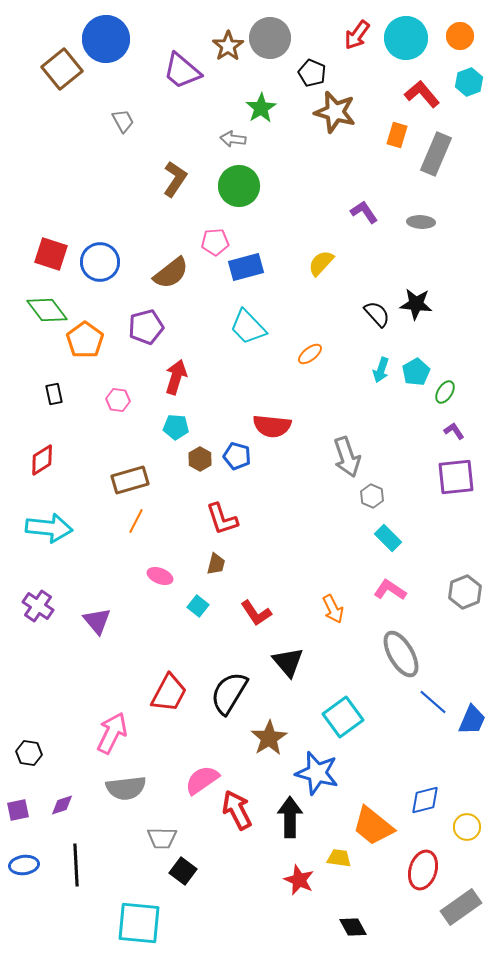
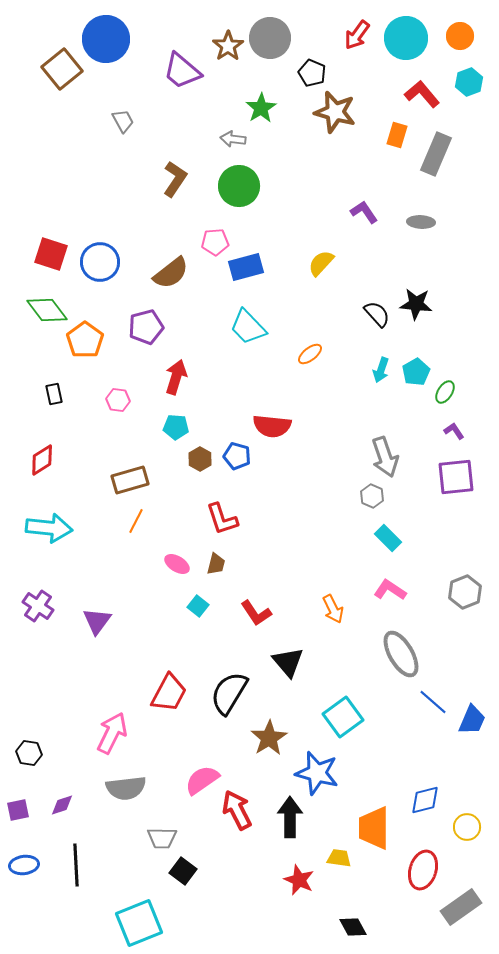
gray arrow at (347, 457): moved 38 px right
pink ellipse at (160, 576): moved 17 px right, 12 px up; rotated 10 degrees clockwise
purple triangle at (97, 621): rotated 16 degrees clockwise
orange trapezoid at (373, 826): moved 1 px right, 2 px down; rotated 51 degrees clockwise
cyan square at (139, 923): rotated 27 degrees counterclockwise
